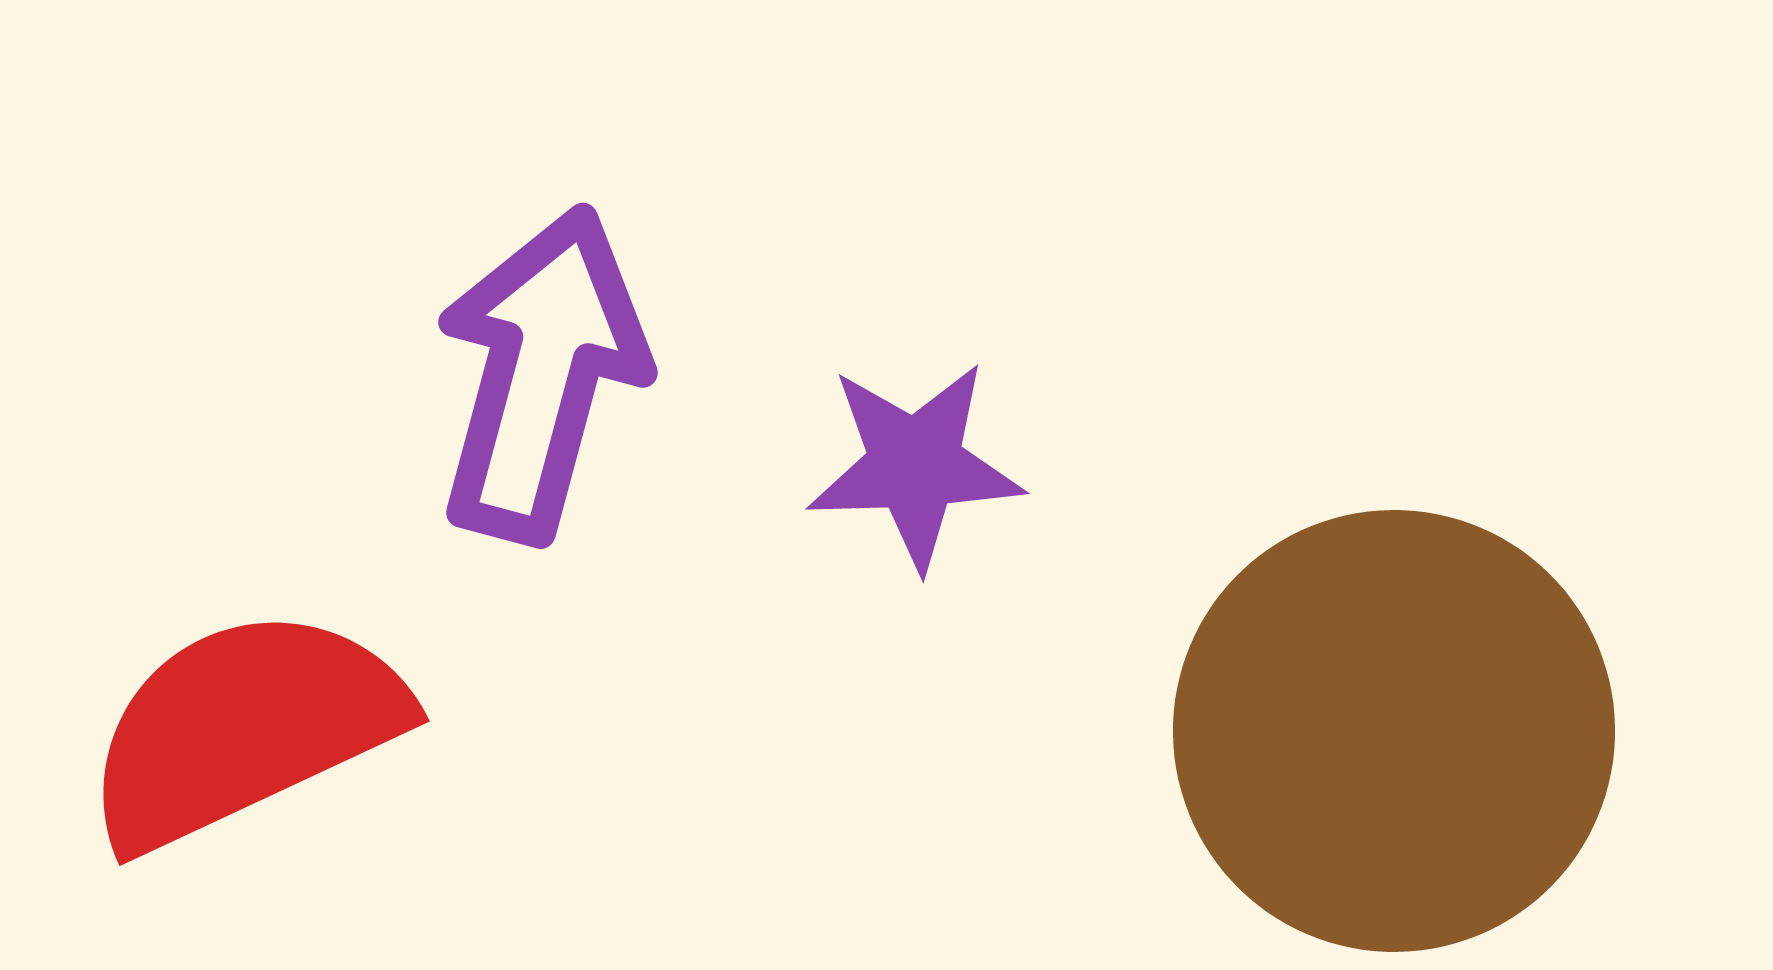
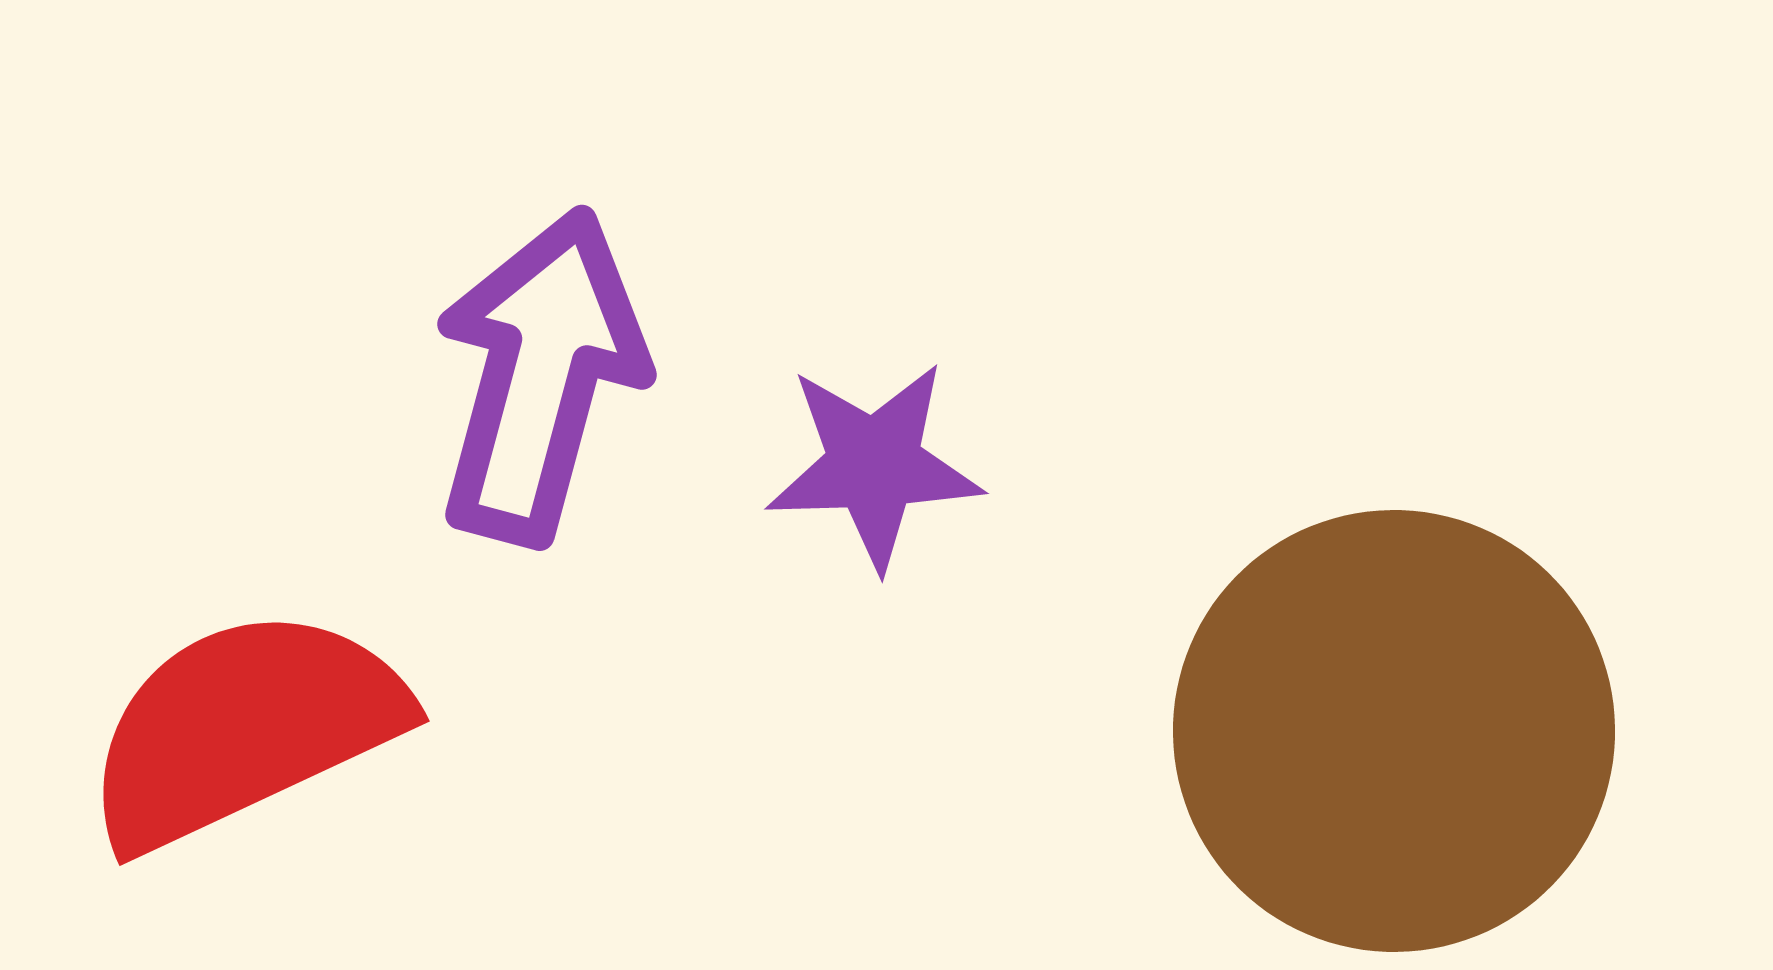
purple arrow: moved 1 px left, 2 px down
purple star: moved 41 px left
